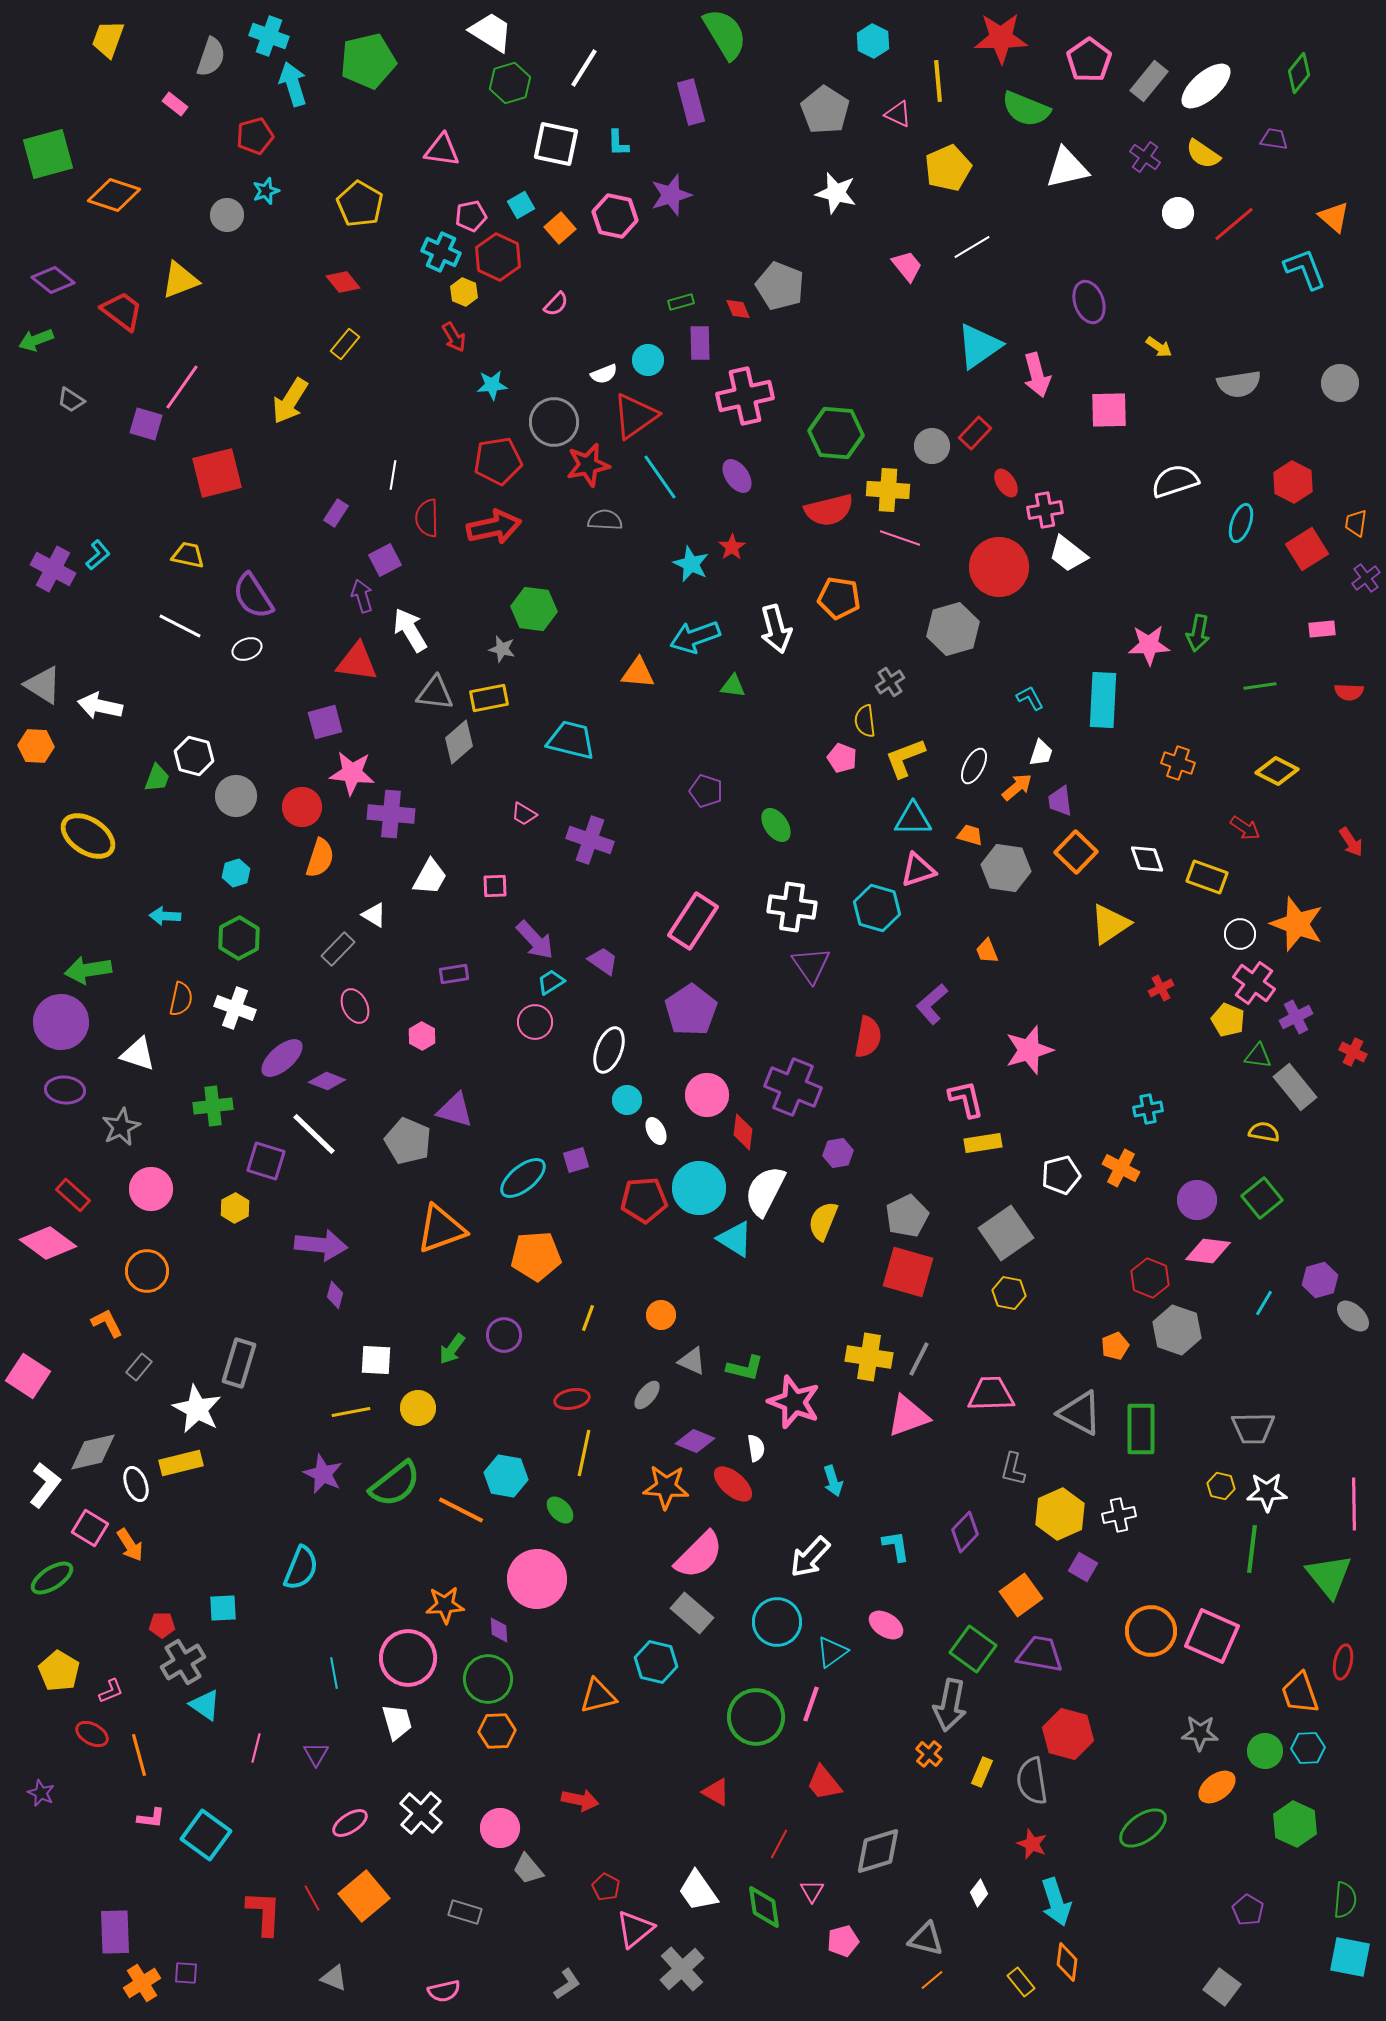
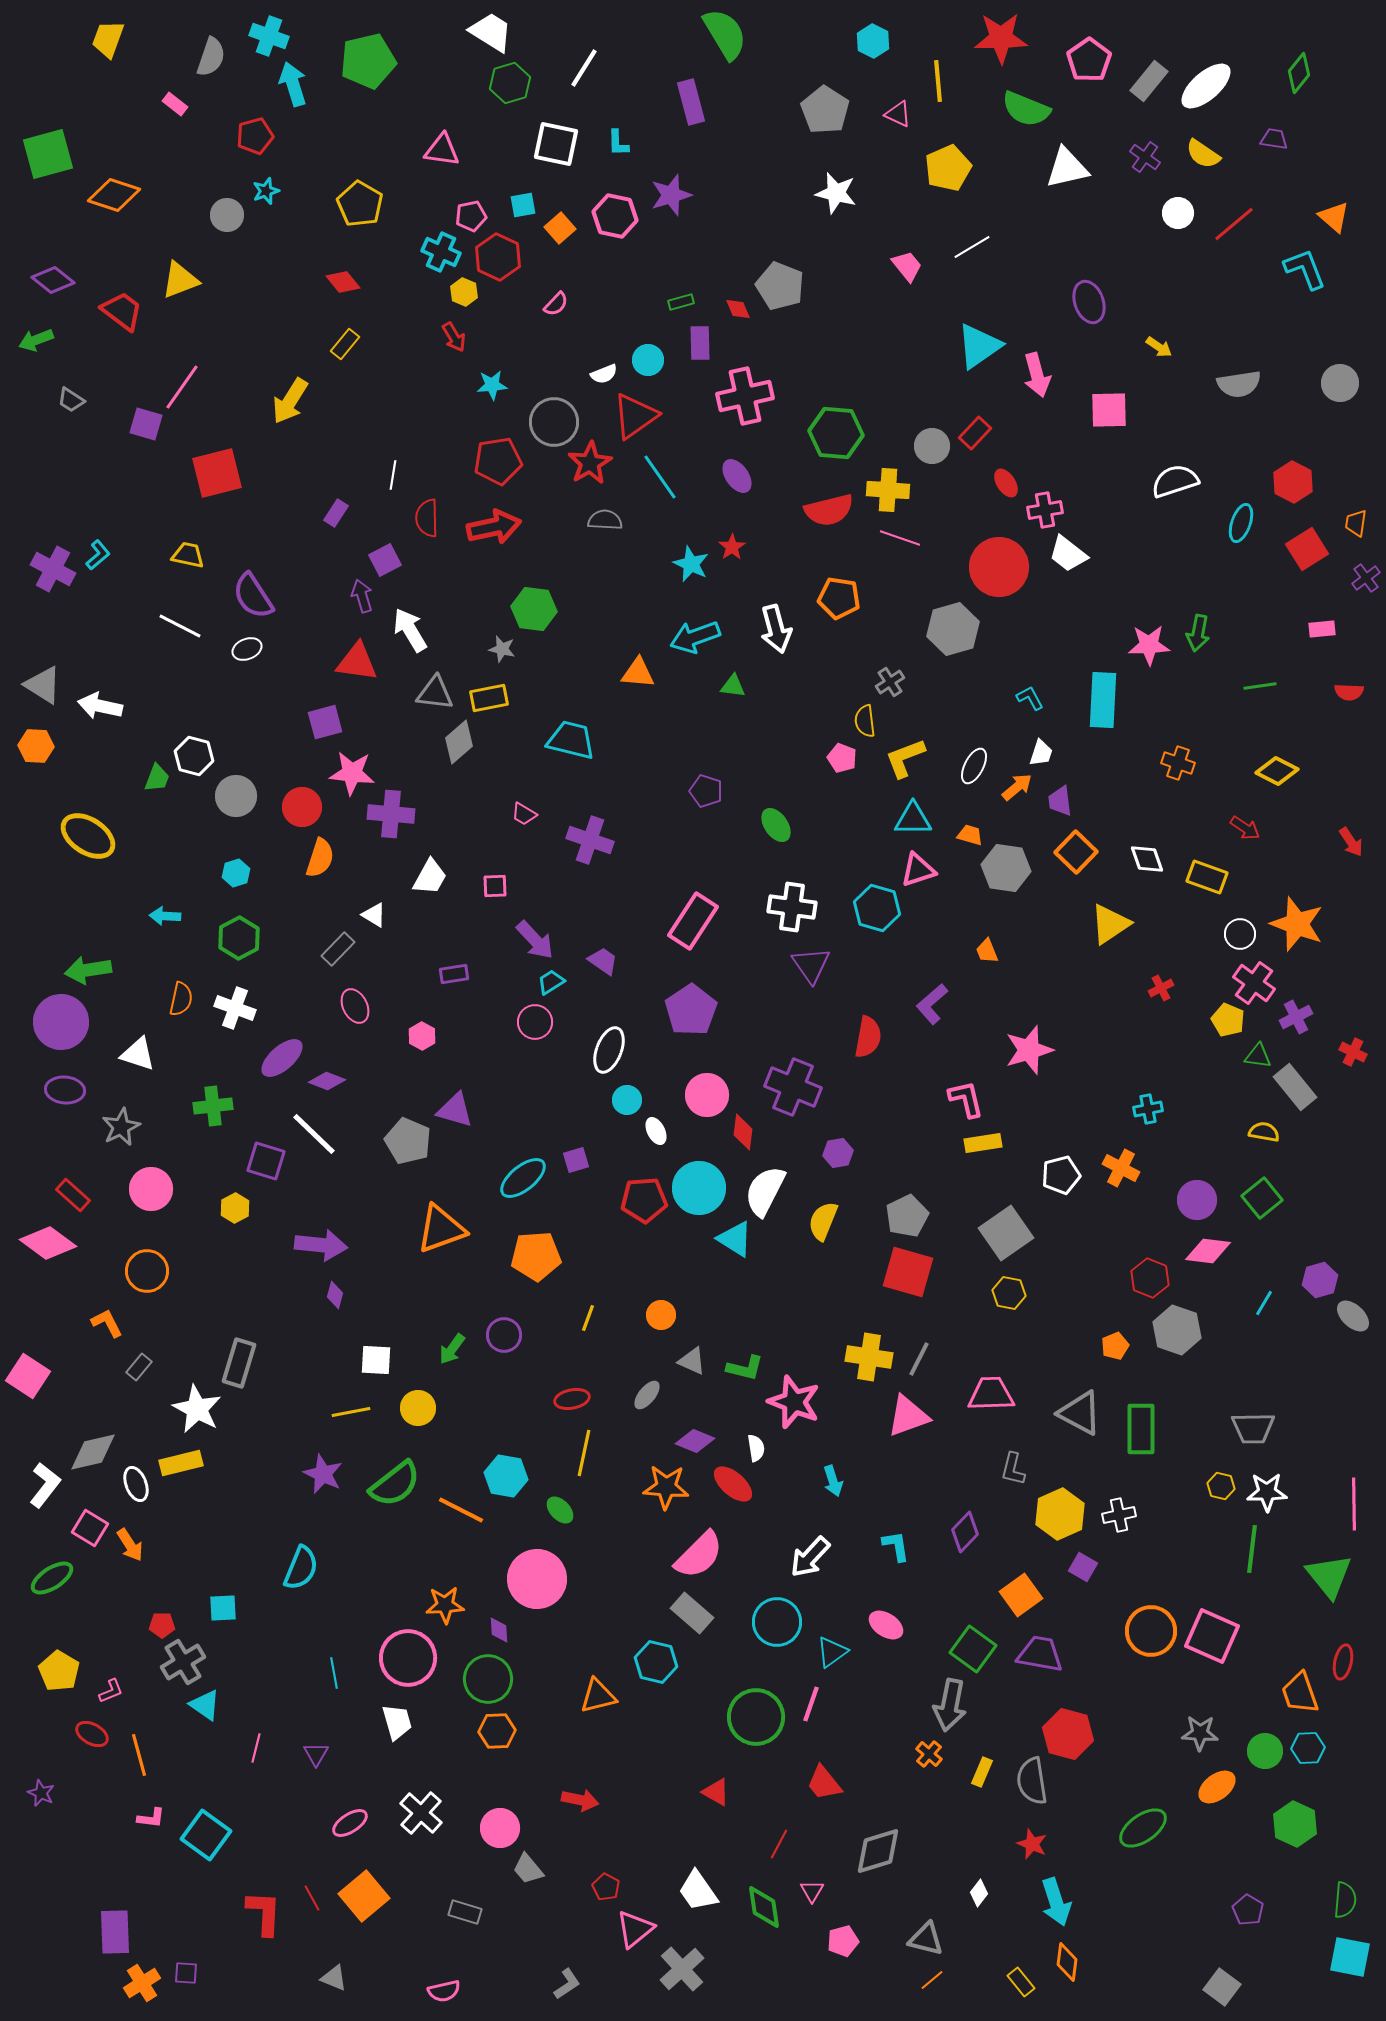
cyan square at (521, 205): moved 2 px right; rotated 20 degrees clockwise
red star at (588, 465): moved 2 px right, 2 px up; rotated 18 degrees counterclockwise
